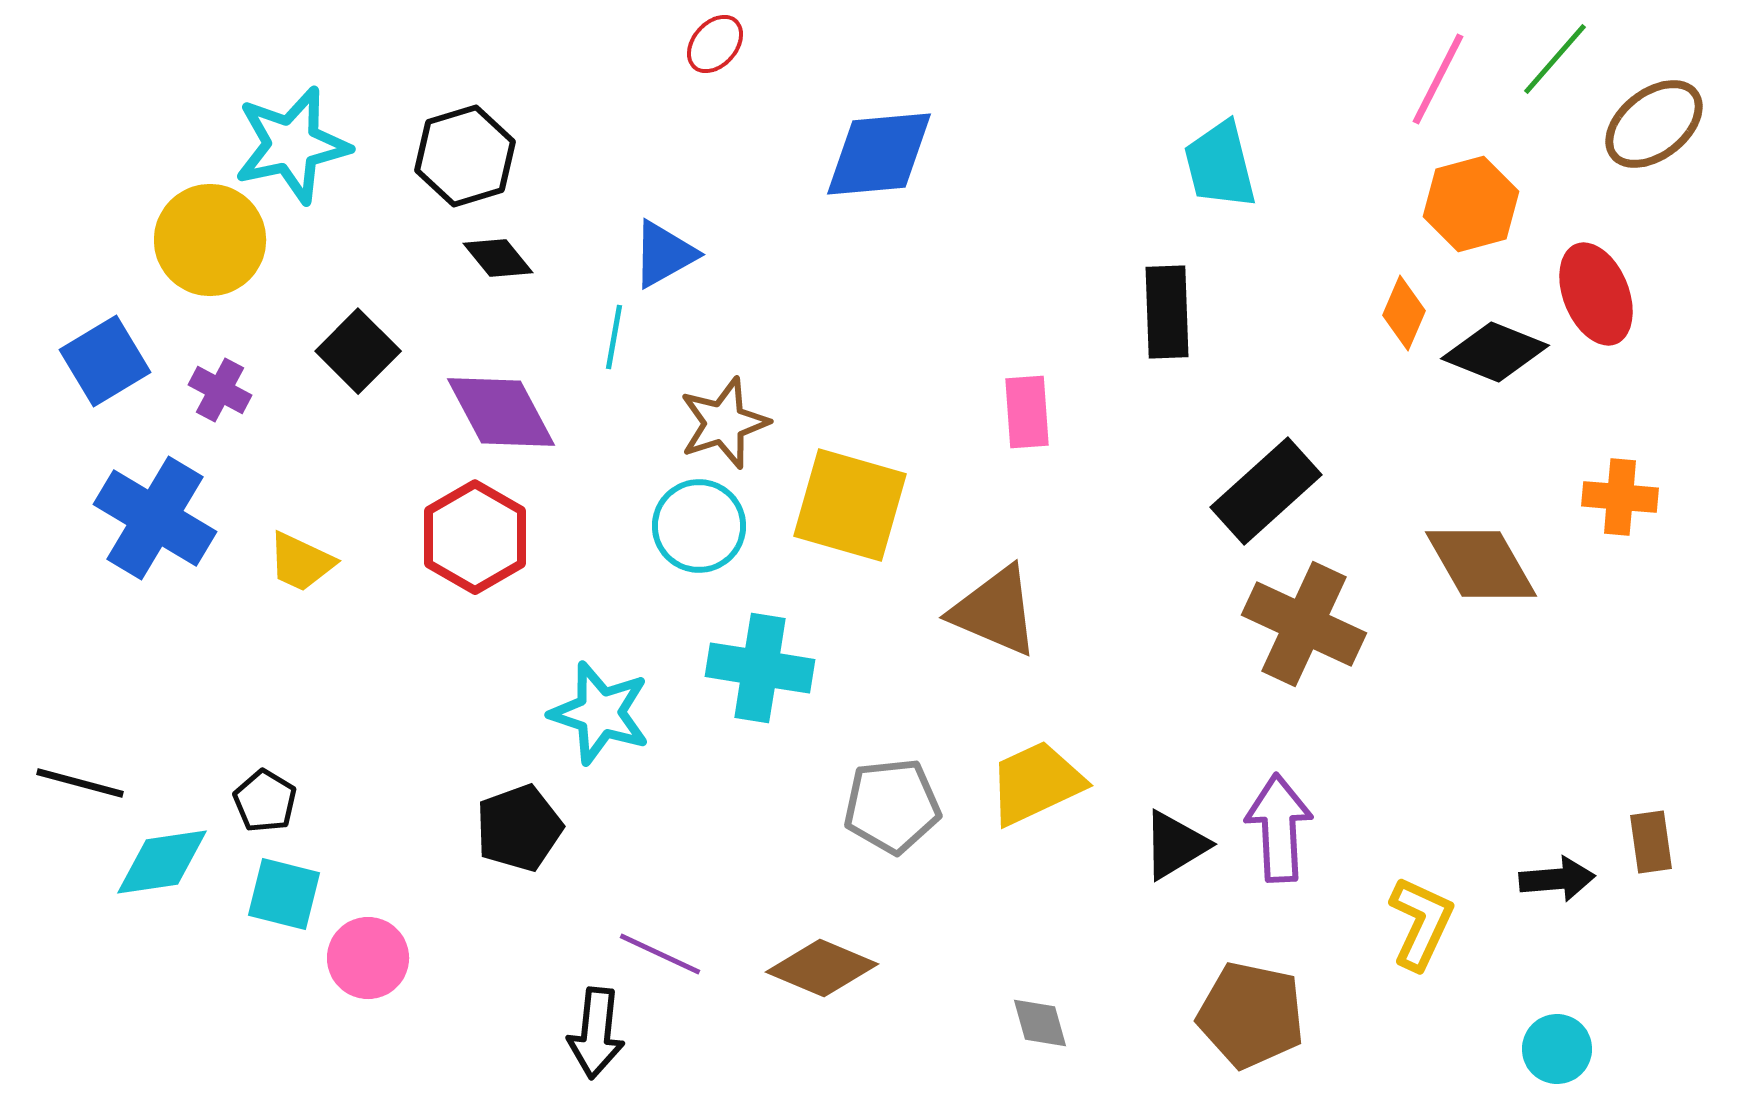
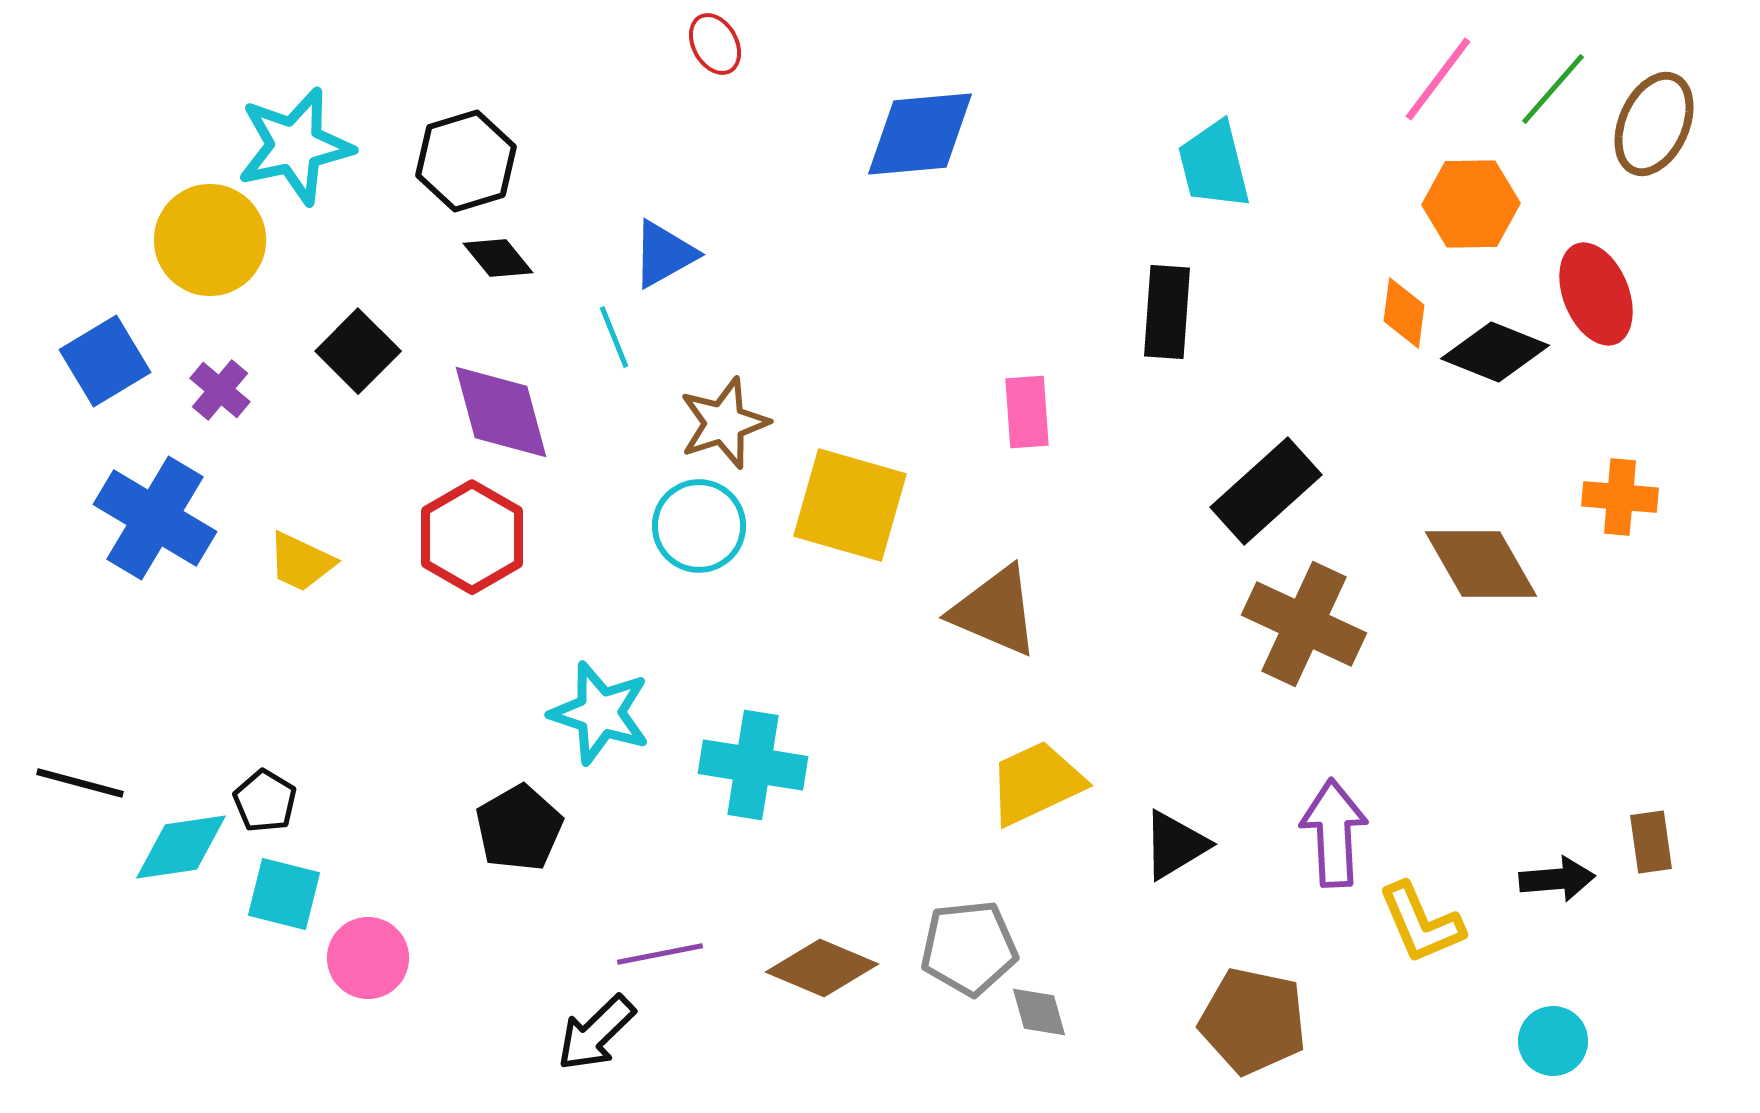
red ellipse at (715, 44): rotated 70 degrees counterclockwise
green line at (1555, 59): moved 2 px left, 30 px down
pink line at (1438, 79): rotated 10 degrees clockwise
brown ellipse at (1654, 124): rotated 28 degrees counterclockwise
cyan star at (292, 145): moved 3 px right, 1 px down
blue diamond at (879, 154): moved 41 px right, 20 px up
black hexagon at (465, 156): moved 1 px right, 5 px down
cyan trapezoid at (1220, 165): moved 6 px left
orange hexagon at (1471, 204): rotated 14 degrees clockwise
black rectangle at (1167, 312): rotated 6 degrees clockwise
orange diamond at (1404, 313): rotated 16 degrees counterclockwise
cyan line at (614, 337): rotated 32 degrees counterclockwise
purple cross at (220, 390): rotated 12 degrees clockwise
purple diamond at (501, 412): rotated 13 degrees clockwise
red hexagon at (475, 537): moved 3 px left
cyan cross at (760, 668): moved 7 px left, 97 px down
gray pentagon at (892, 806): moved 77 px right, 142 px down
black pentagon at (519, 828): rotated 10 degrees counterclockwise
purple arrow at (1279, 828): moved 55 px right, 5 px down
cyan diamond at (162, 862): moved 19 px right, 15 px up
yellow L-shape at (1421, 923): rotated 132 degrees clockwise
purple line at (660, 954): rotated 36 degrees counterclockwise
brown pentagon at (1251, 1015): moved 2 px right, 6 px down
gray diamond at (1040, 1023): moved 1 px left, 11 px up
black arrow at (596, 1033): rotated 40 degrees clockwise
cyan circle at (1557, 1049): moved 4 px left, 8 px up
